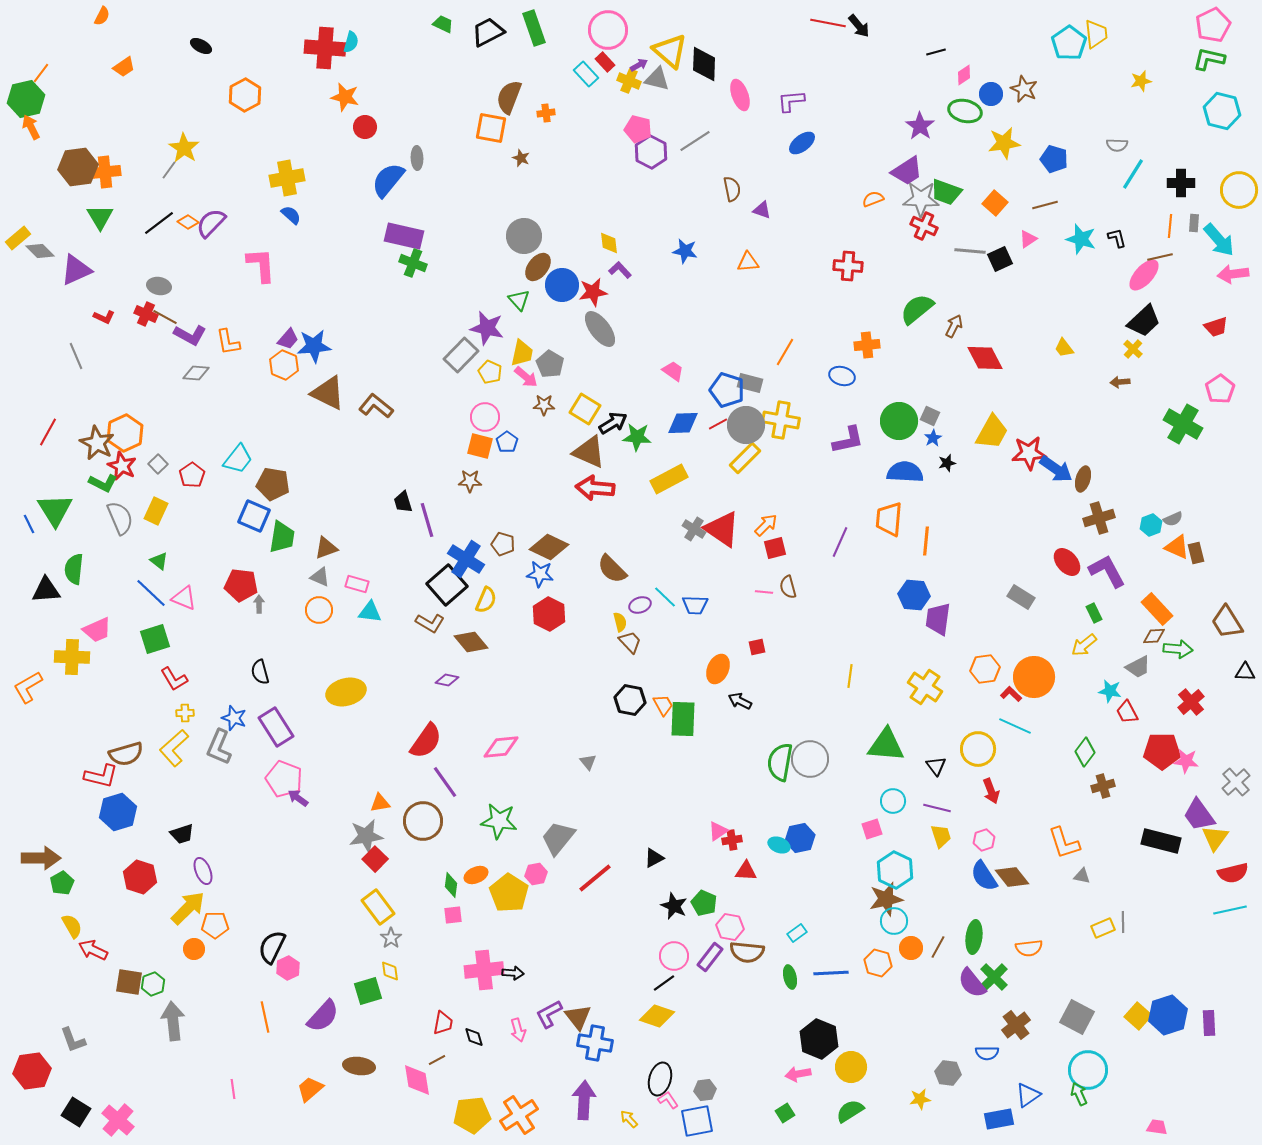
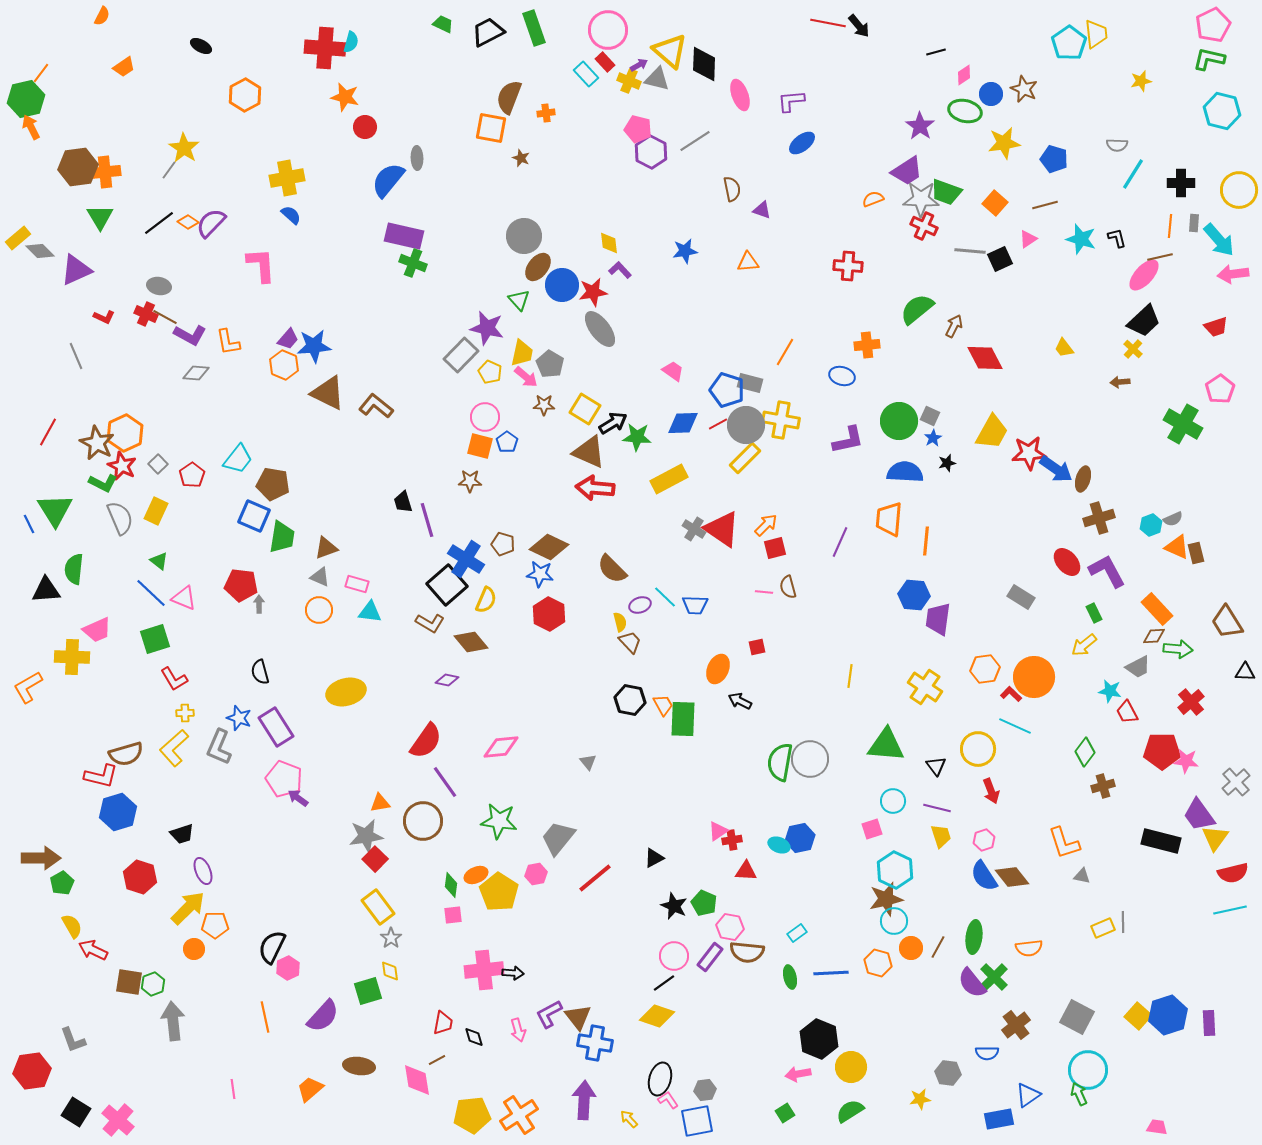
blue star at (685, 251): rotated 20 degrees counterclockwise
blue star at (234, 718): moved 5 px right
yellow pentagon at (509, 893): moved 10 px left, 1 px up
